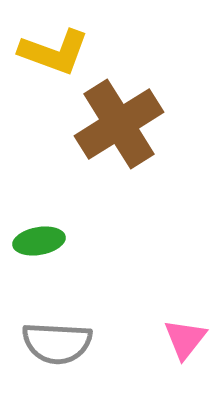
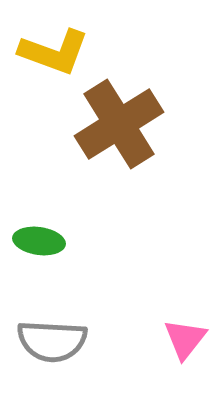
green ellipse: rotated 18 degrees clockwise
gray semicircle: moved 5 px left, 2 px up
